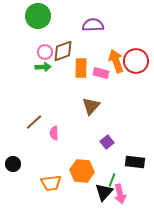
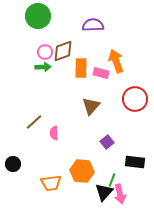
red circle: moved 1 px left, 38 px down
